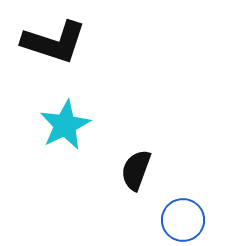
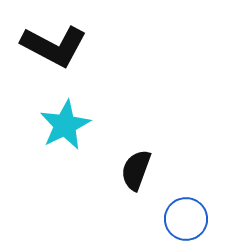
black L-shape: moved 4 px down; rotated 10 degrees clockwise
blue circle: moved 3 px right, 1 px up
